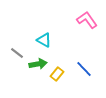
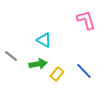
pink L-shape: moved 1 px left; rotated 20 degrees clockwise
gray line: moved 6 px left, 3 px down
blue line: moved 2 px down
